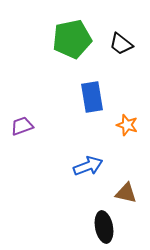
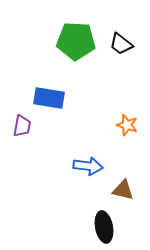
green pentagon: moved 4 px right, 2 px down; rotated 15 degrees clockwise
blue rectangle: moved 43 px left, 1 px down; rotated 72 degrees counterclockwise
purple trapezoid: rotated 120 degrees clockwise
blue arrow: rotated 28 degrees clockwise
brown triangle: moved 3 px left, 3 px up
